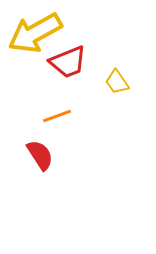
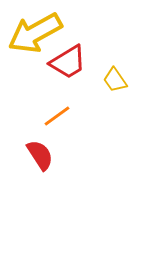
red trapezoid: rotated 9 degrees counterclockwise
yellow trapezoid: moved 2 px left, 2 px up
orange line: rotated 16 degrees counterclockwise
